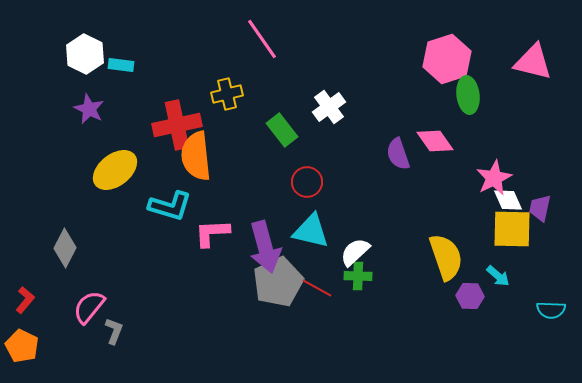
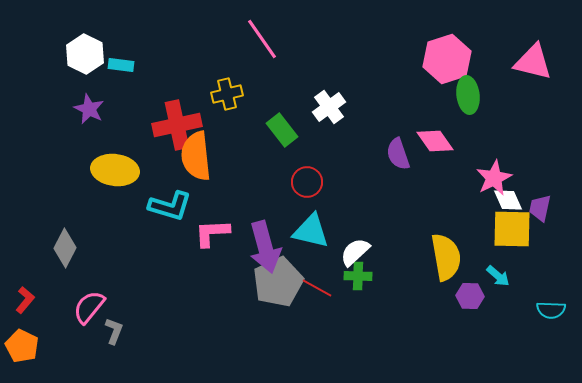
yellow ellipse: rotated 45 degrees clockwise
yellow semicircle: rotated 9 degrees clockwise
